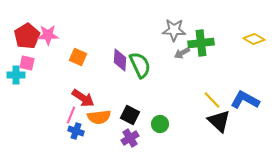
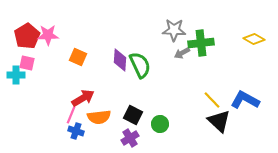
red arrow: rotated 65 degrees counterclockwise
black square: moved 3 px right
